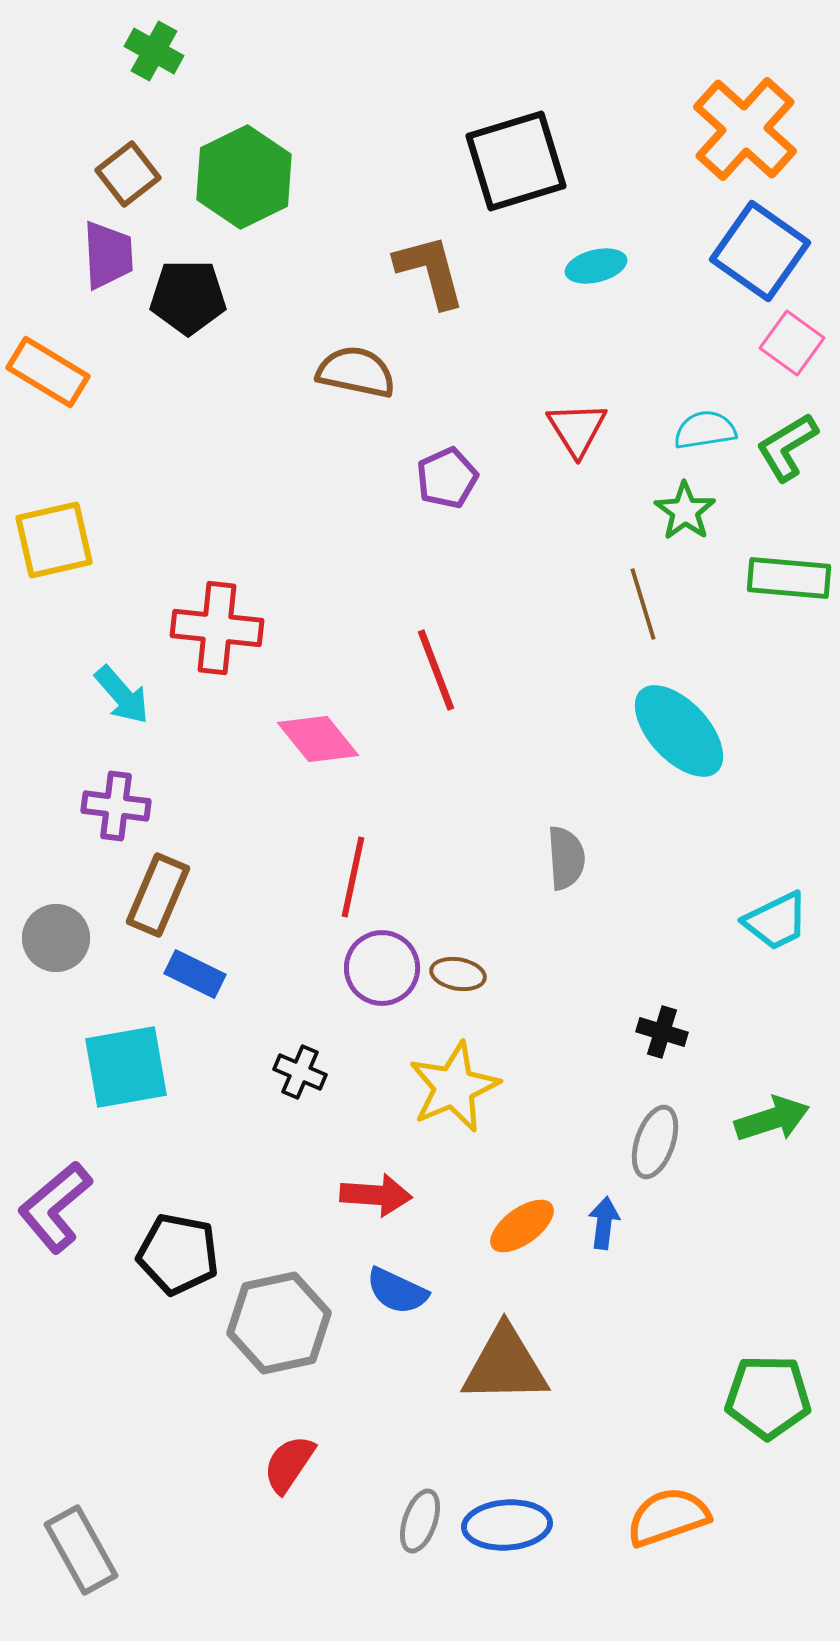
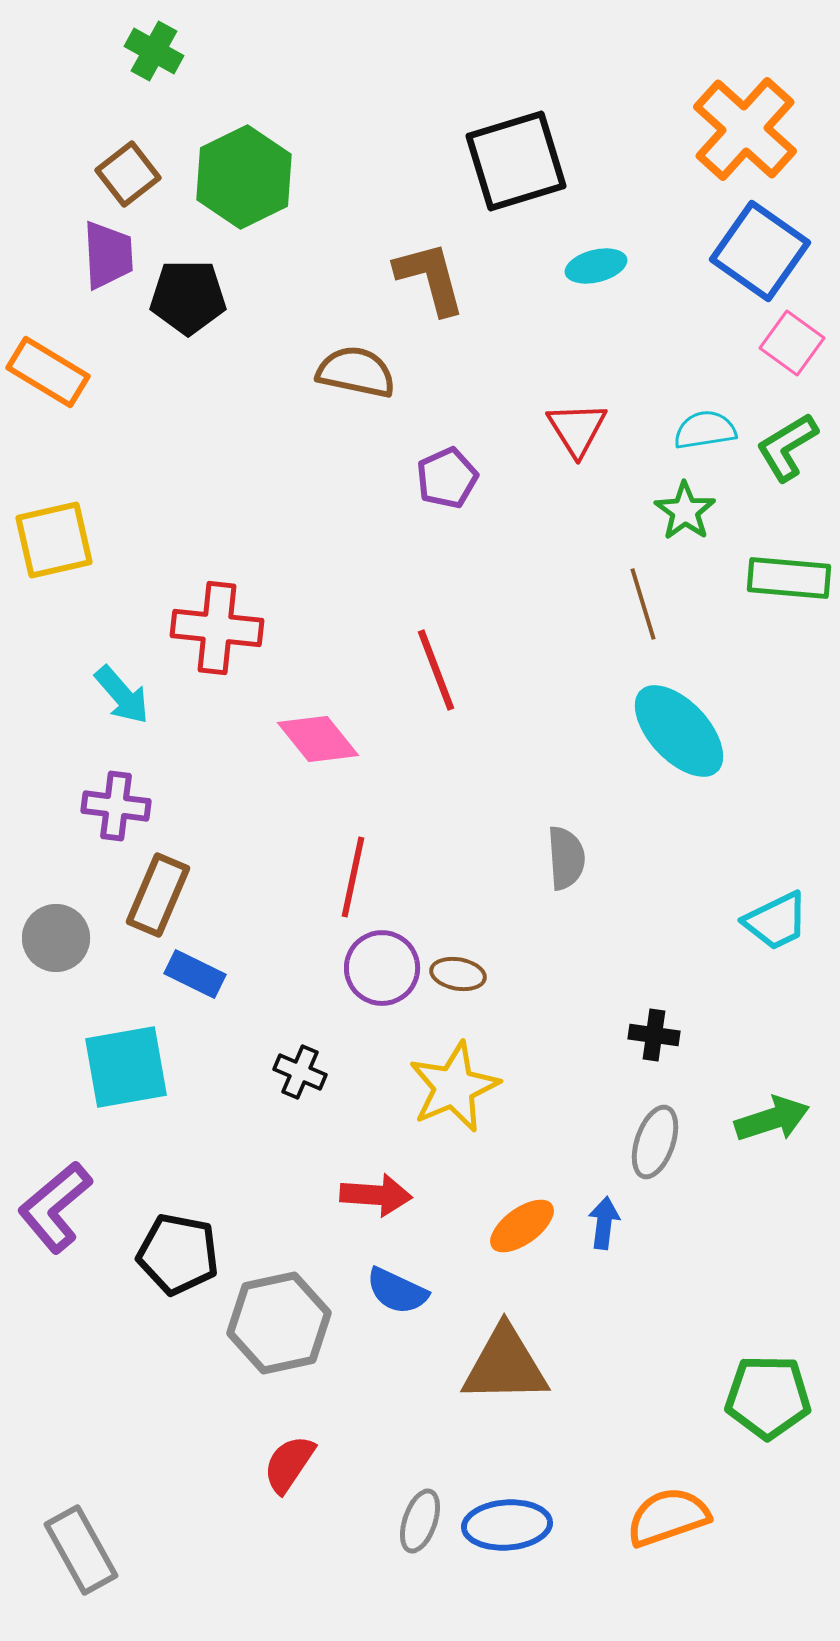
brown L-shape at (430, 271): moved 7 px down
black cross at (662, 1032): moved 8 px left, 3 px down; rotated 9 degrees counterclockwise
